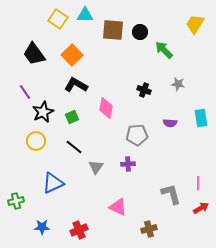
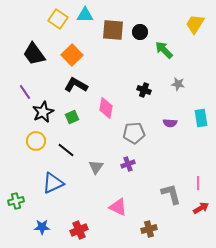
gray pentagon: moved 3 px left, 2 px up
black line: moved 8 px left, 3 px down
purple cross: rotated 16 degrees counterclockwise
